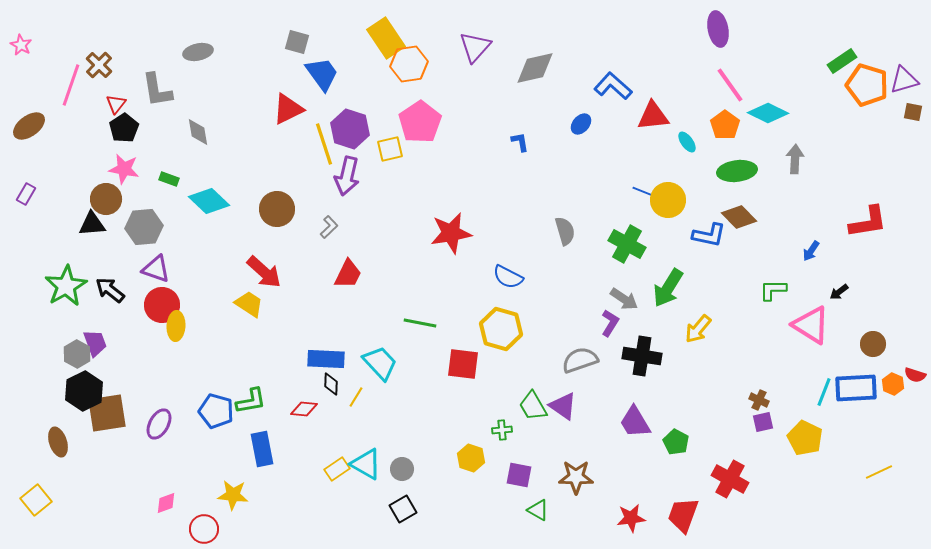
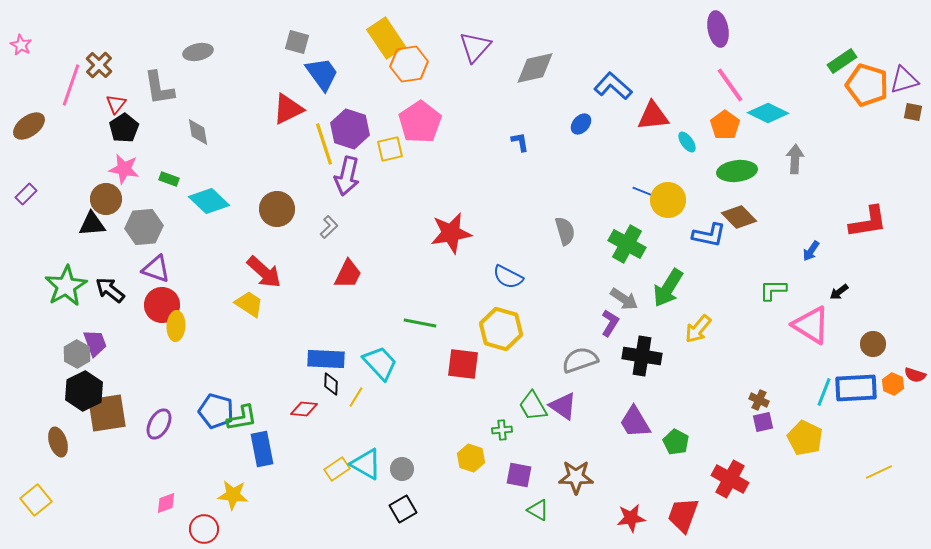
gray L-shape at (157, 90): moved 2 px right, 2 px up
purple rectangle at (26, 194): rotated 15 degrees clockwise
green L-shape at (251, 401): moved 9 px left, 17 px down
